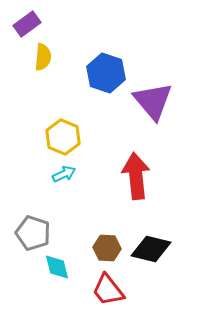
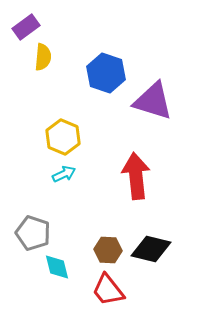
purple rectangle: moved 1 px left, 3 px down
purple triangle: rotated 33 degrees counterclockwise
brown hexagon: moved 1 px right, 2 px down
